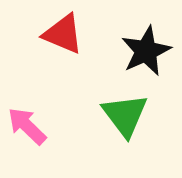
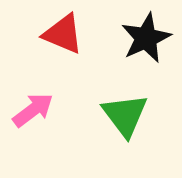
black star: moved 13 px up
pink arrow: moved 6 px right, 16 px up; rotated 99 degrees clockwise
